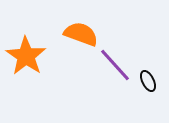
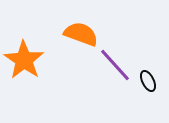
orange star: moved 2 px left, 4 px down
